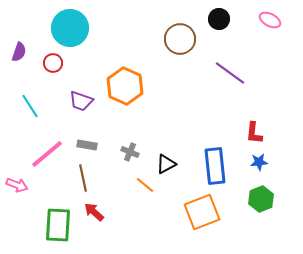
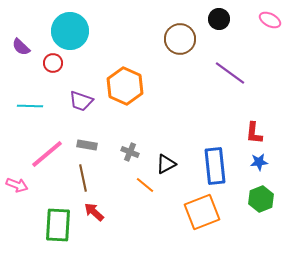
cyan circle: moved 3 px down
purple semicircle: moved 2 px right, 5 px up; rotated 114 degrees clockwise
cyan line: rotated 55 degrees counterclockwise
